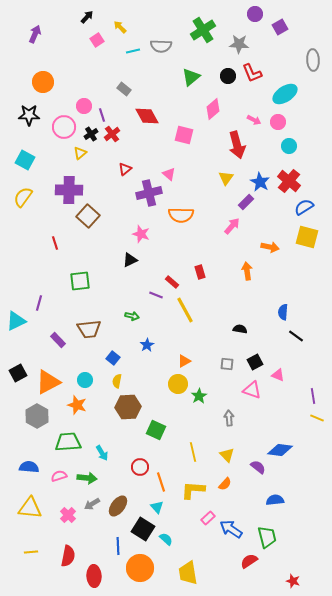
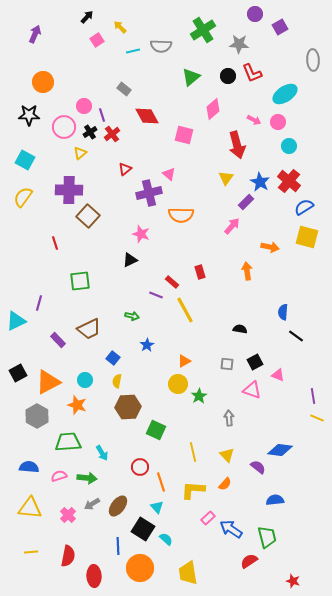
black cross at (91, 134): moved 1 px left, 2 px up
brown trapezoid at (89, 329): rotated 20 degrees counterclockwise
